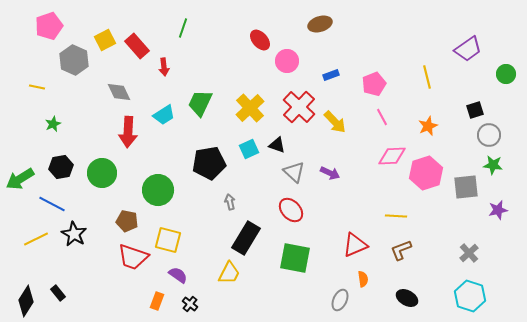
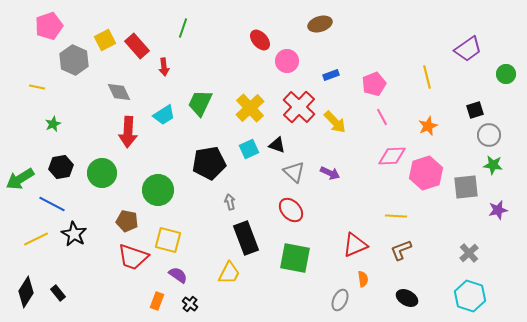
black rectangle at (246, 238): rotated 52 degrees counterclockwise
black diamond at (26, 301): moved 9 px up
